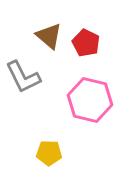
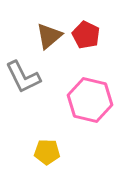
brown triangle: rotated 40 degrees clockwise
red pentagon: moved 8 px up
yellow pentagon: moved 2 px left, 1 px up
